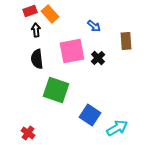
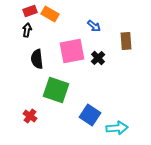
orange rectangle: rotated 18 degrees counterclockwise
black arrow: moved 9 px left; rotated 16 degrees clockwise
cyan arrow: rotated 25 degrees clockwise
red cross: moved 2 px right, 17 px up
